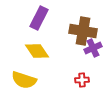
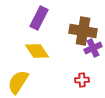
yellow semicircle: moved 6 px left, 2 px down; rotated 105 degrees clockwise
